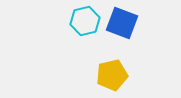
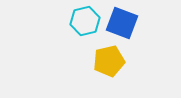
yellow pentagon: moved 3 px left, 14 px up
